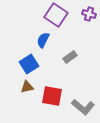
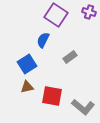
purple cross: moved 2 px up
blue square: moved 2 px left
